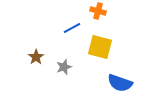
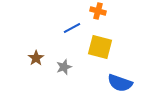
brown star: moved 1 px down
